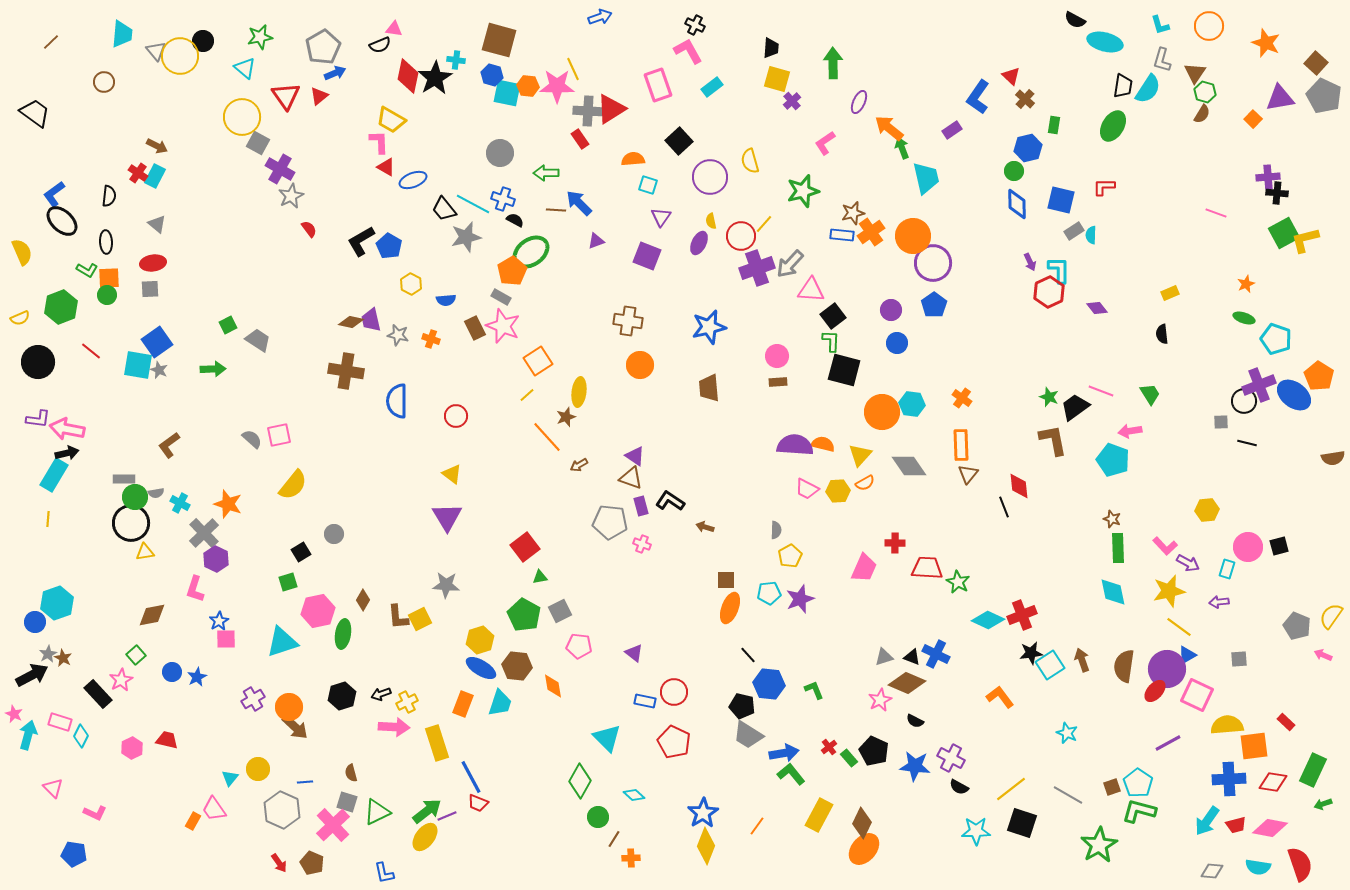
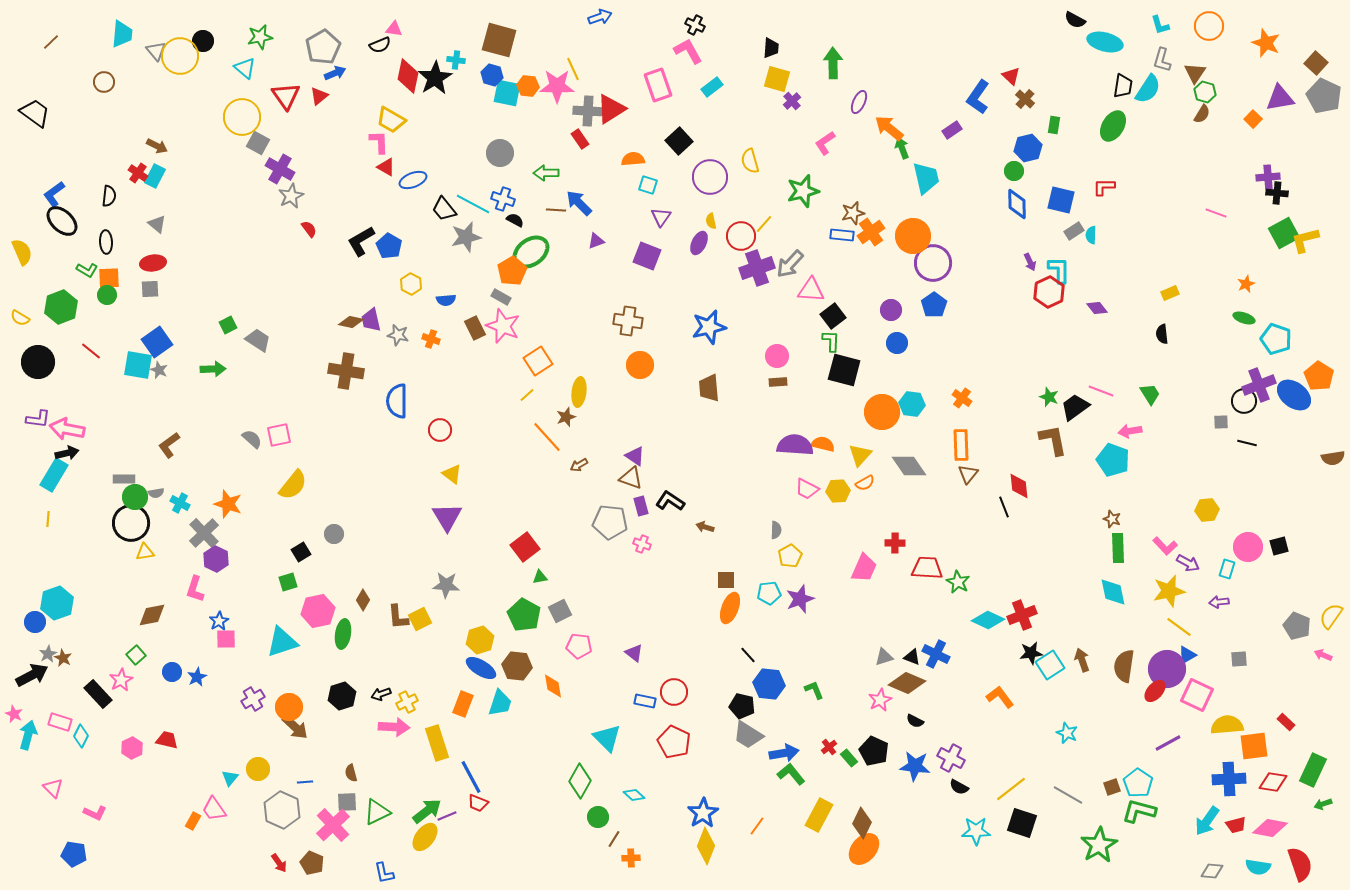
yellow semicircle at (20, 318): rotated 54 degrees clockwise
red circle at (456, 416): moved 16 px left, 14 px down
gray square at (347, 802): rotated 20 degrees counterclockwise
